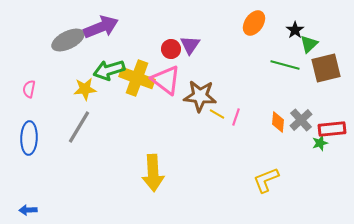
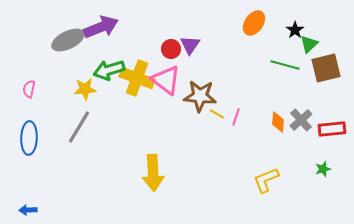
green star: moved 3 px right, 26 px down
